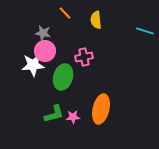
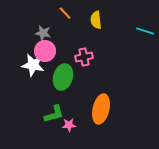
white star: rotated 15 degrees clockwise
pink star: moved 4 px left, 8 px down
